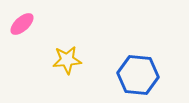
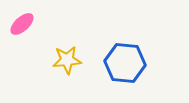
blue hexagon: moved 13 px left, 12 px up
